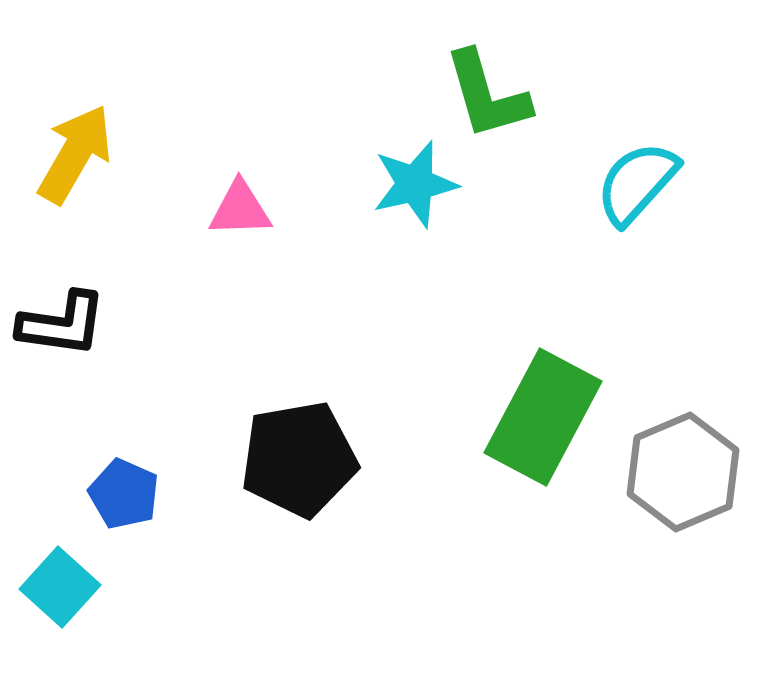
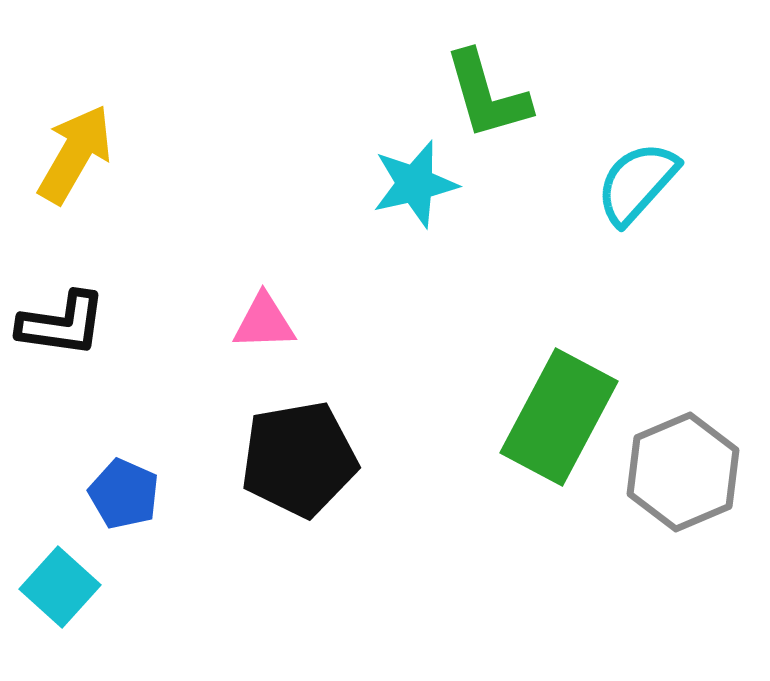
pink triangle: moved 24 px right, 113 px down
green rectangle: moved 16 px right
